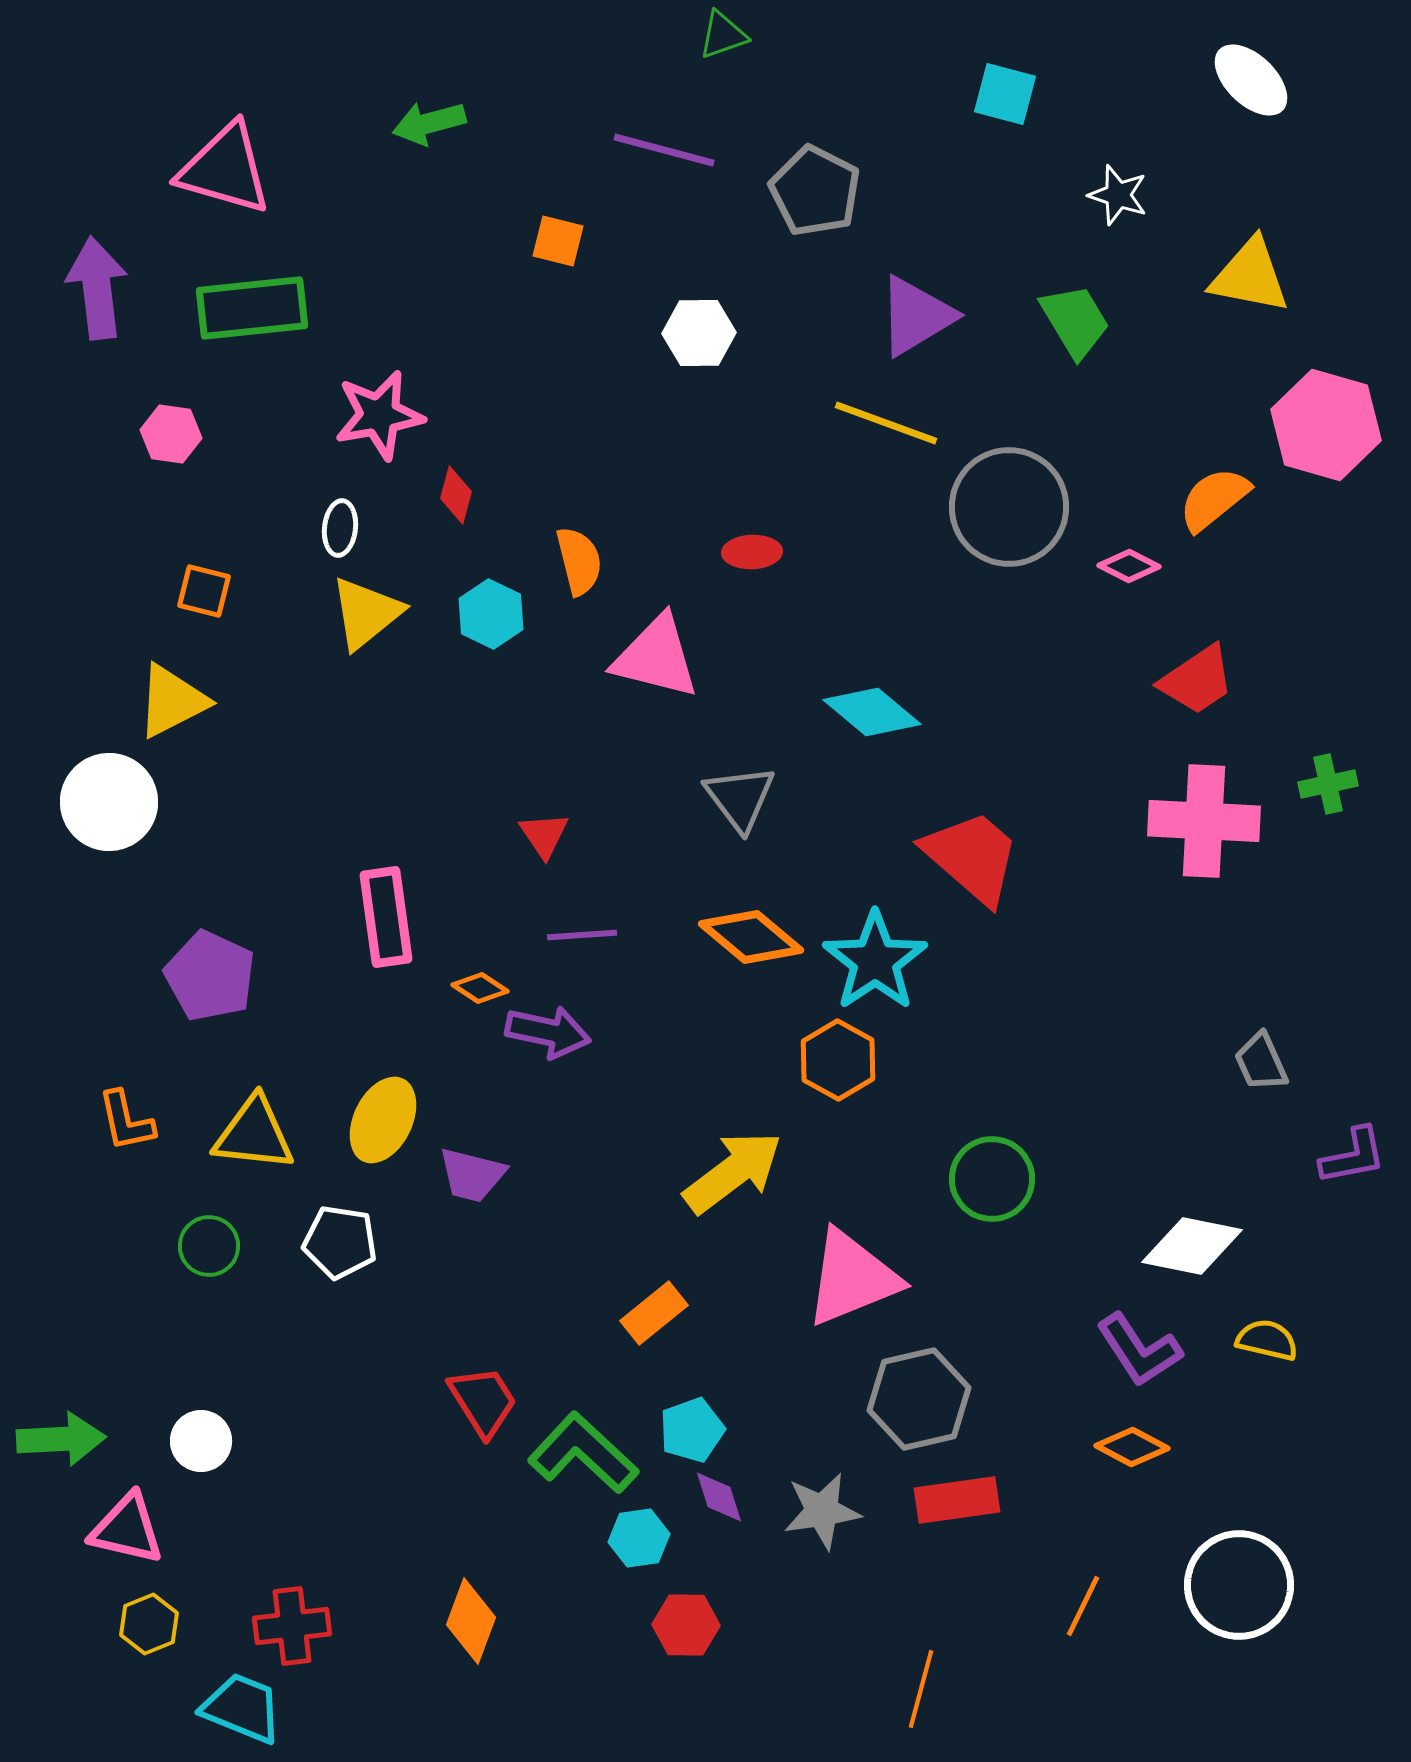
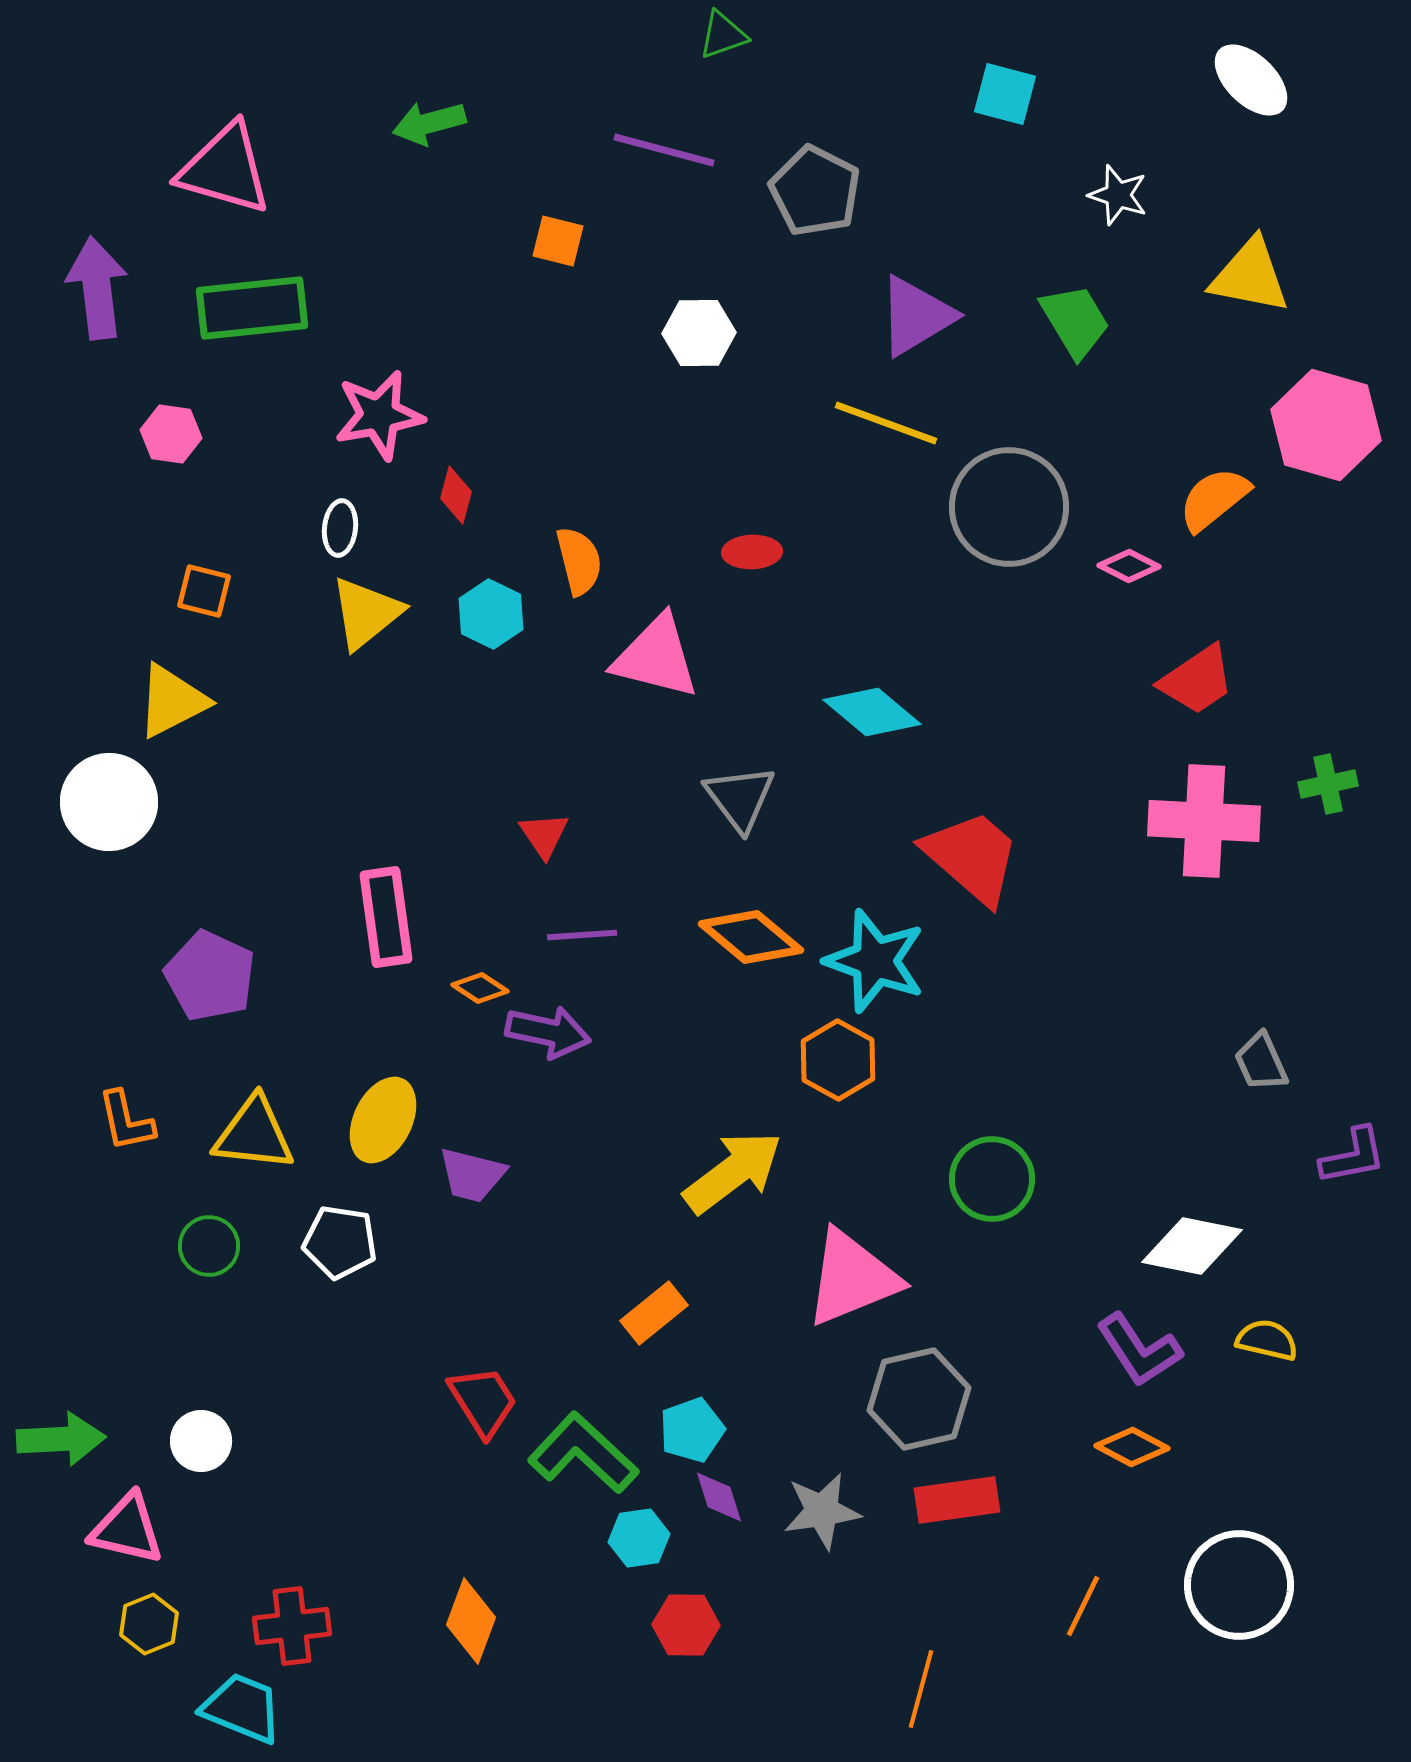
cyan star at (875, 961): rotated 18 degrees counterclockwise
